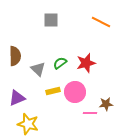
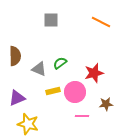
red star: moved 8 px right, 10 px down
gray triangle: moved 1 px right; rotated 21 degrees counterclockwise
pink line: moved 8 px left, 3 px down
